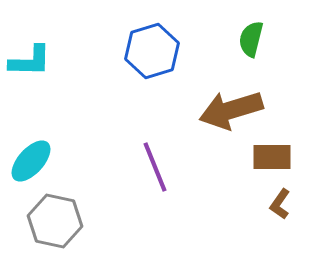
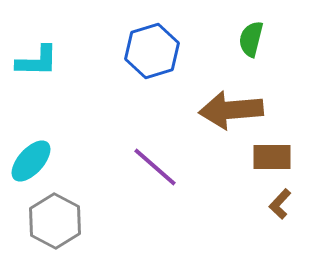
cyan L-shape: moved 7 px right
brown arrow: rotated 12 degrees clockwise
purple line: rotated 27 degrees counterclockwise
brown L-shape: rotated 8 degrees clockwise
gray hexagon: rotated 16 degrees clockwise
